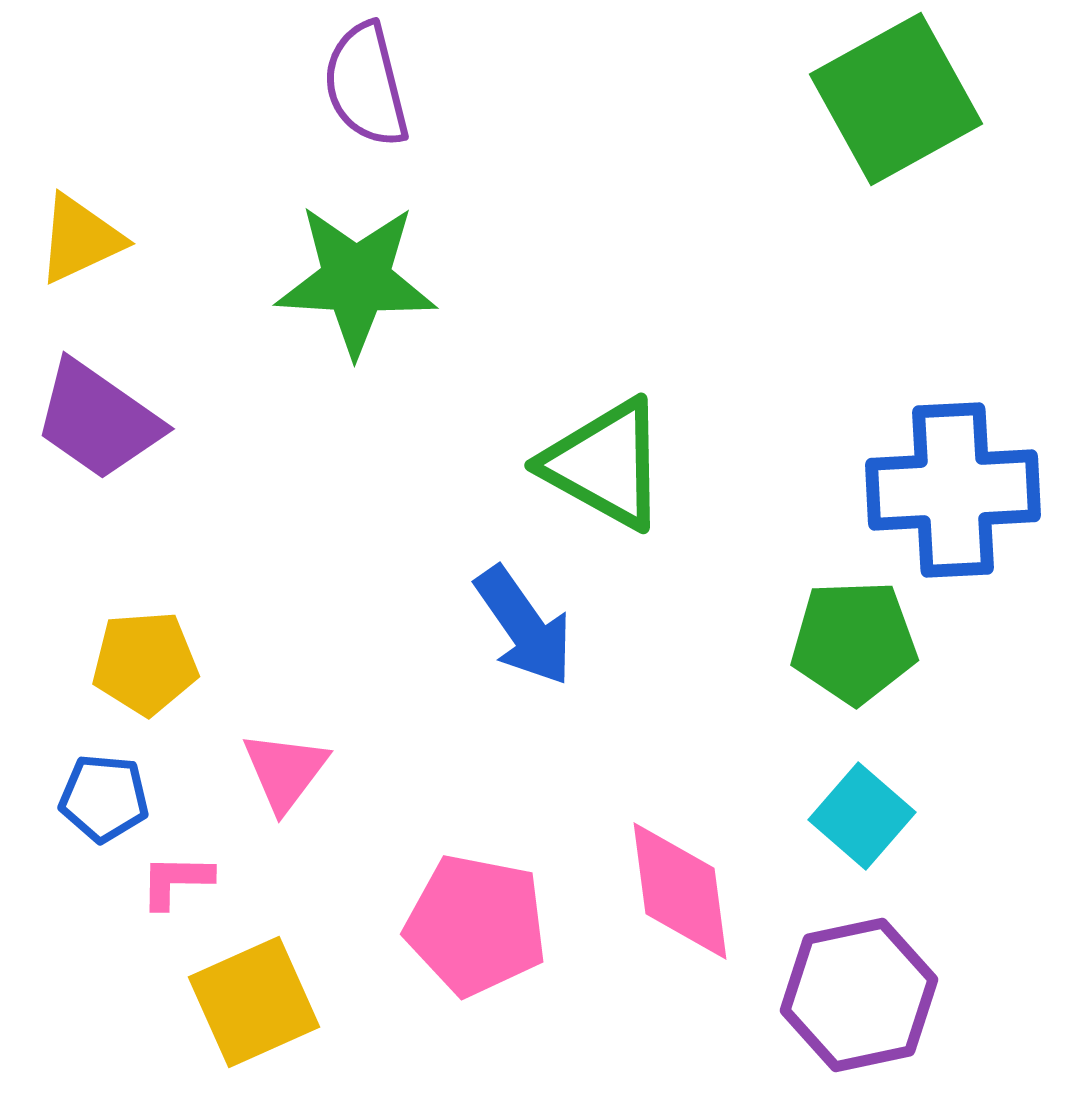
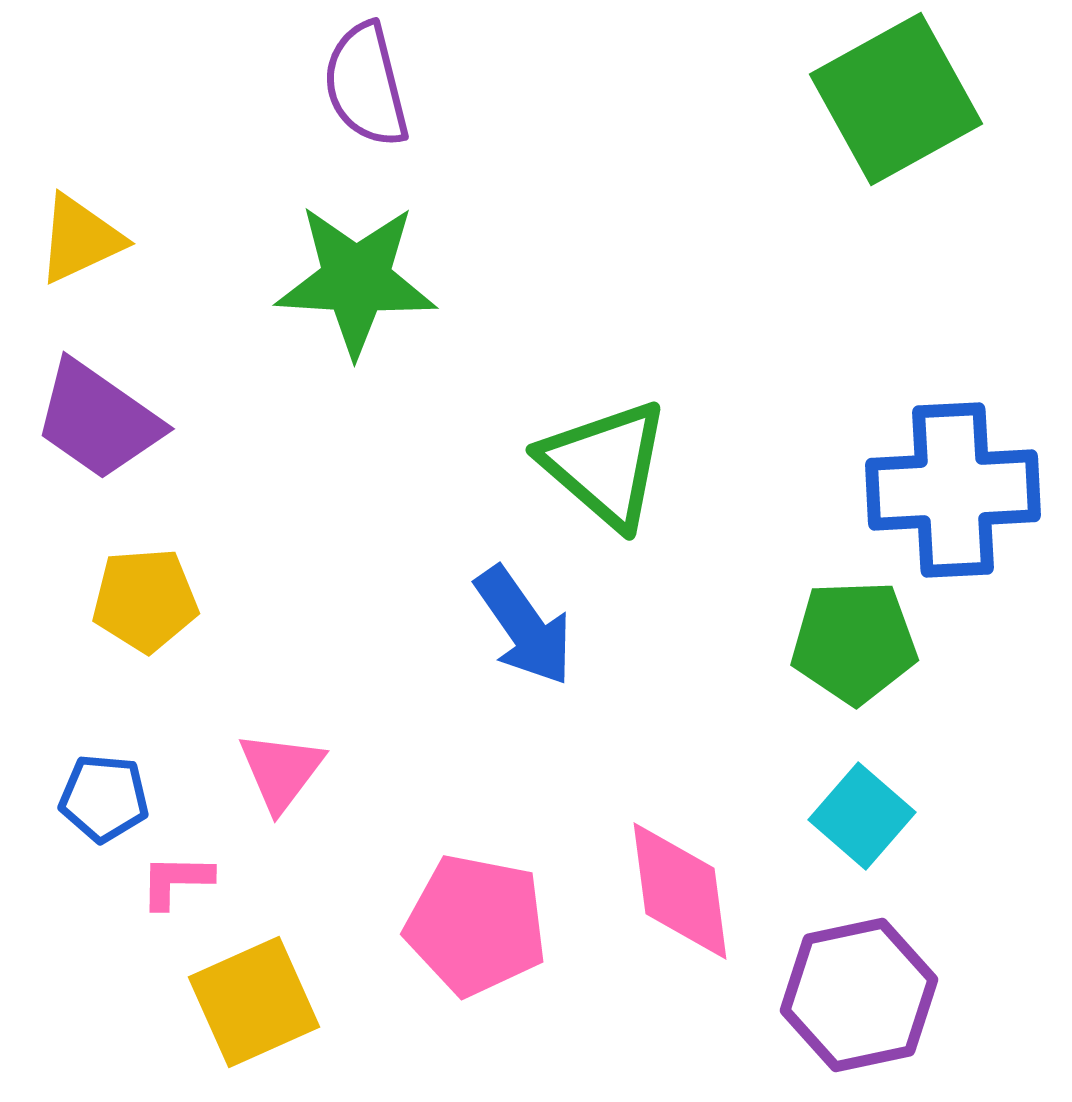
green triangle: rotated 12 degrees clockwise
yellow pentagon: moved 63 px up
pink triangle: moved 4 px left
